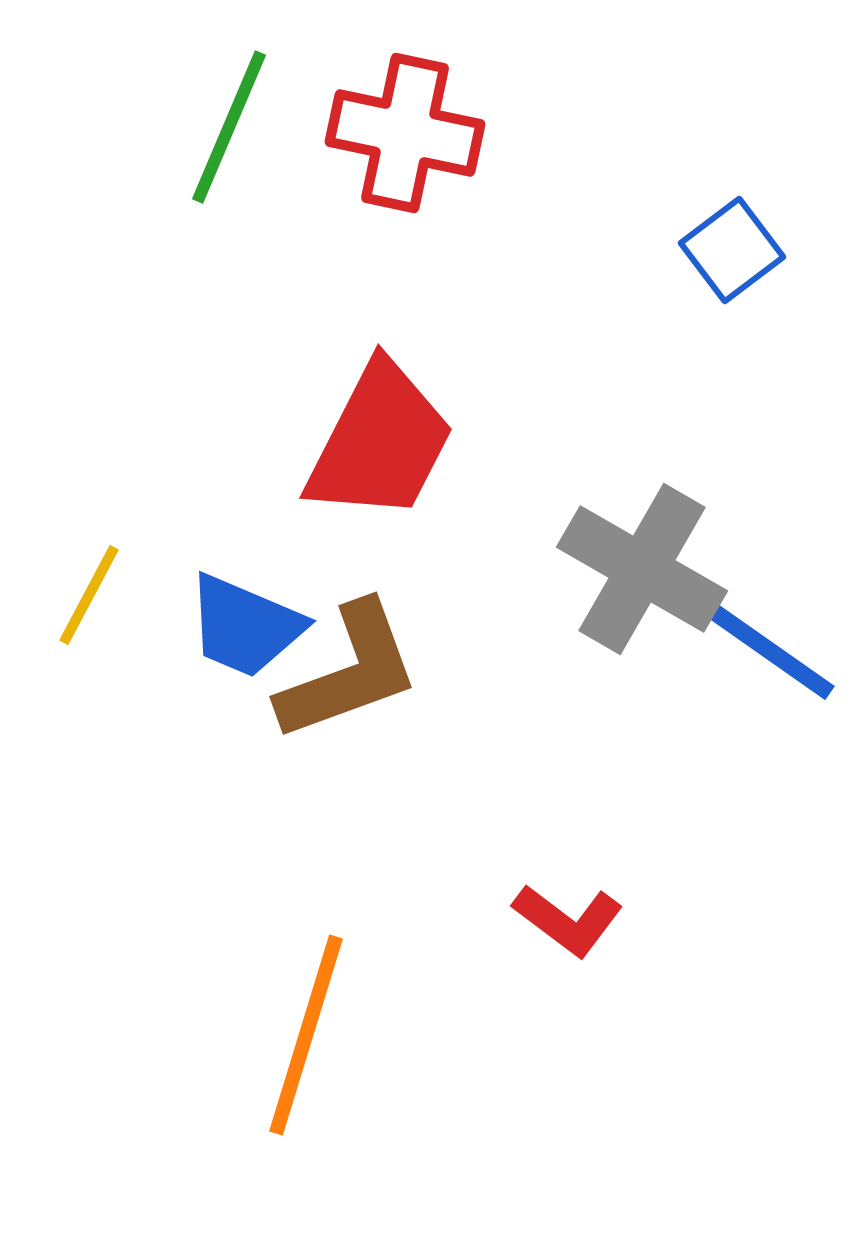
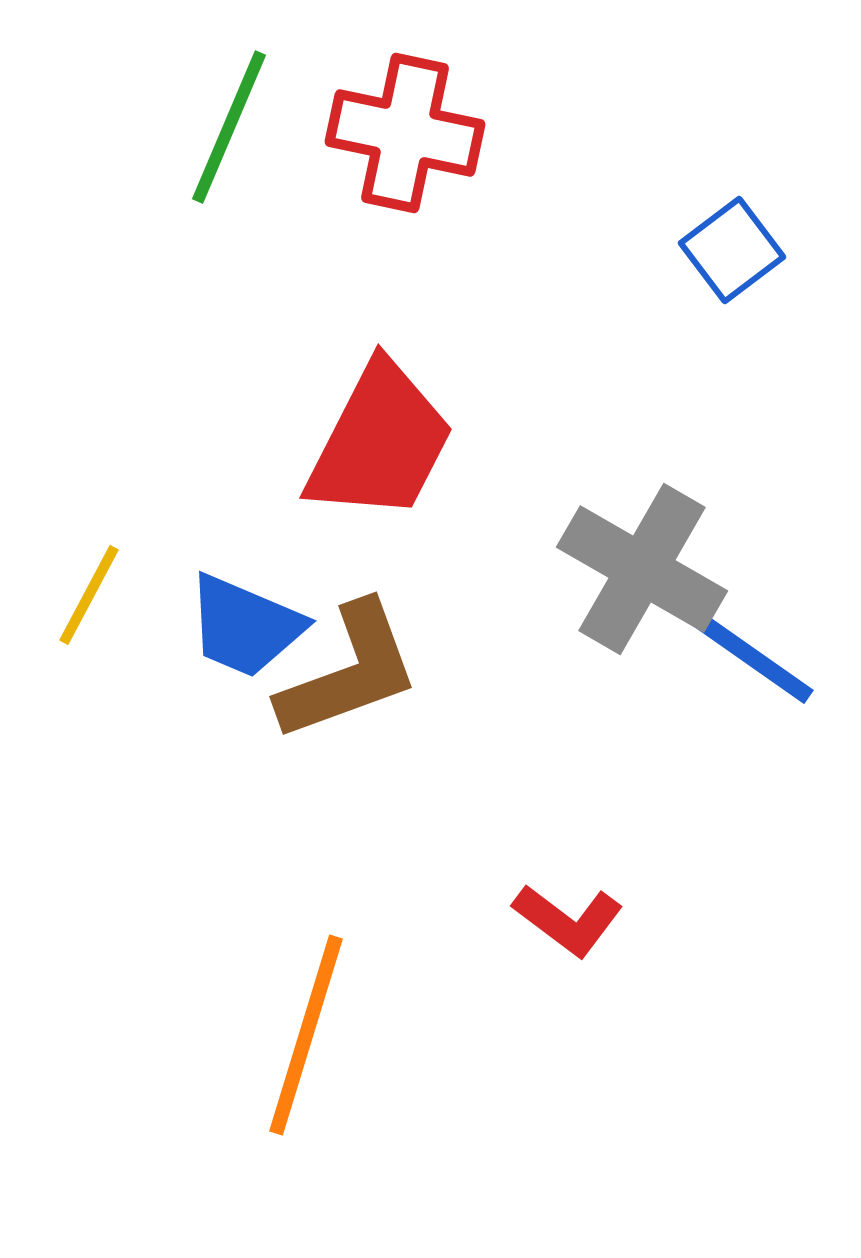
blue line: moved 21 px left, 4 px down
